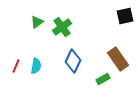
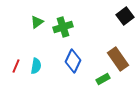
black square: rotated 24 degrees counterclockwise
green cross: moved 1 px right; rotated 18 degrees clockwise
